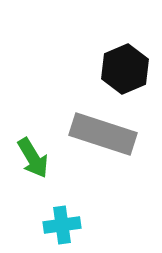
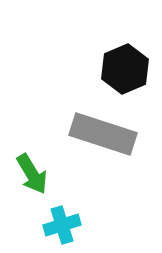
green arrow: moved 1 px left, 16 px down
cyan cross: rotated 9 degrees counterclockwise
